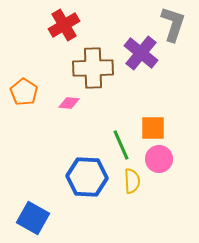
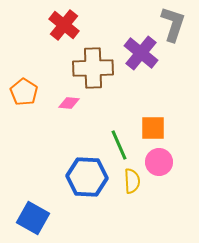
red cross: rotated 20 degrees counterclockwise
green line: moved 2 px left
pink circle: moved 3 px down
